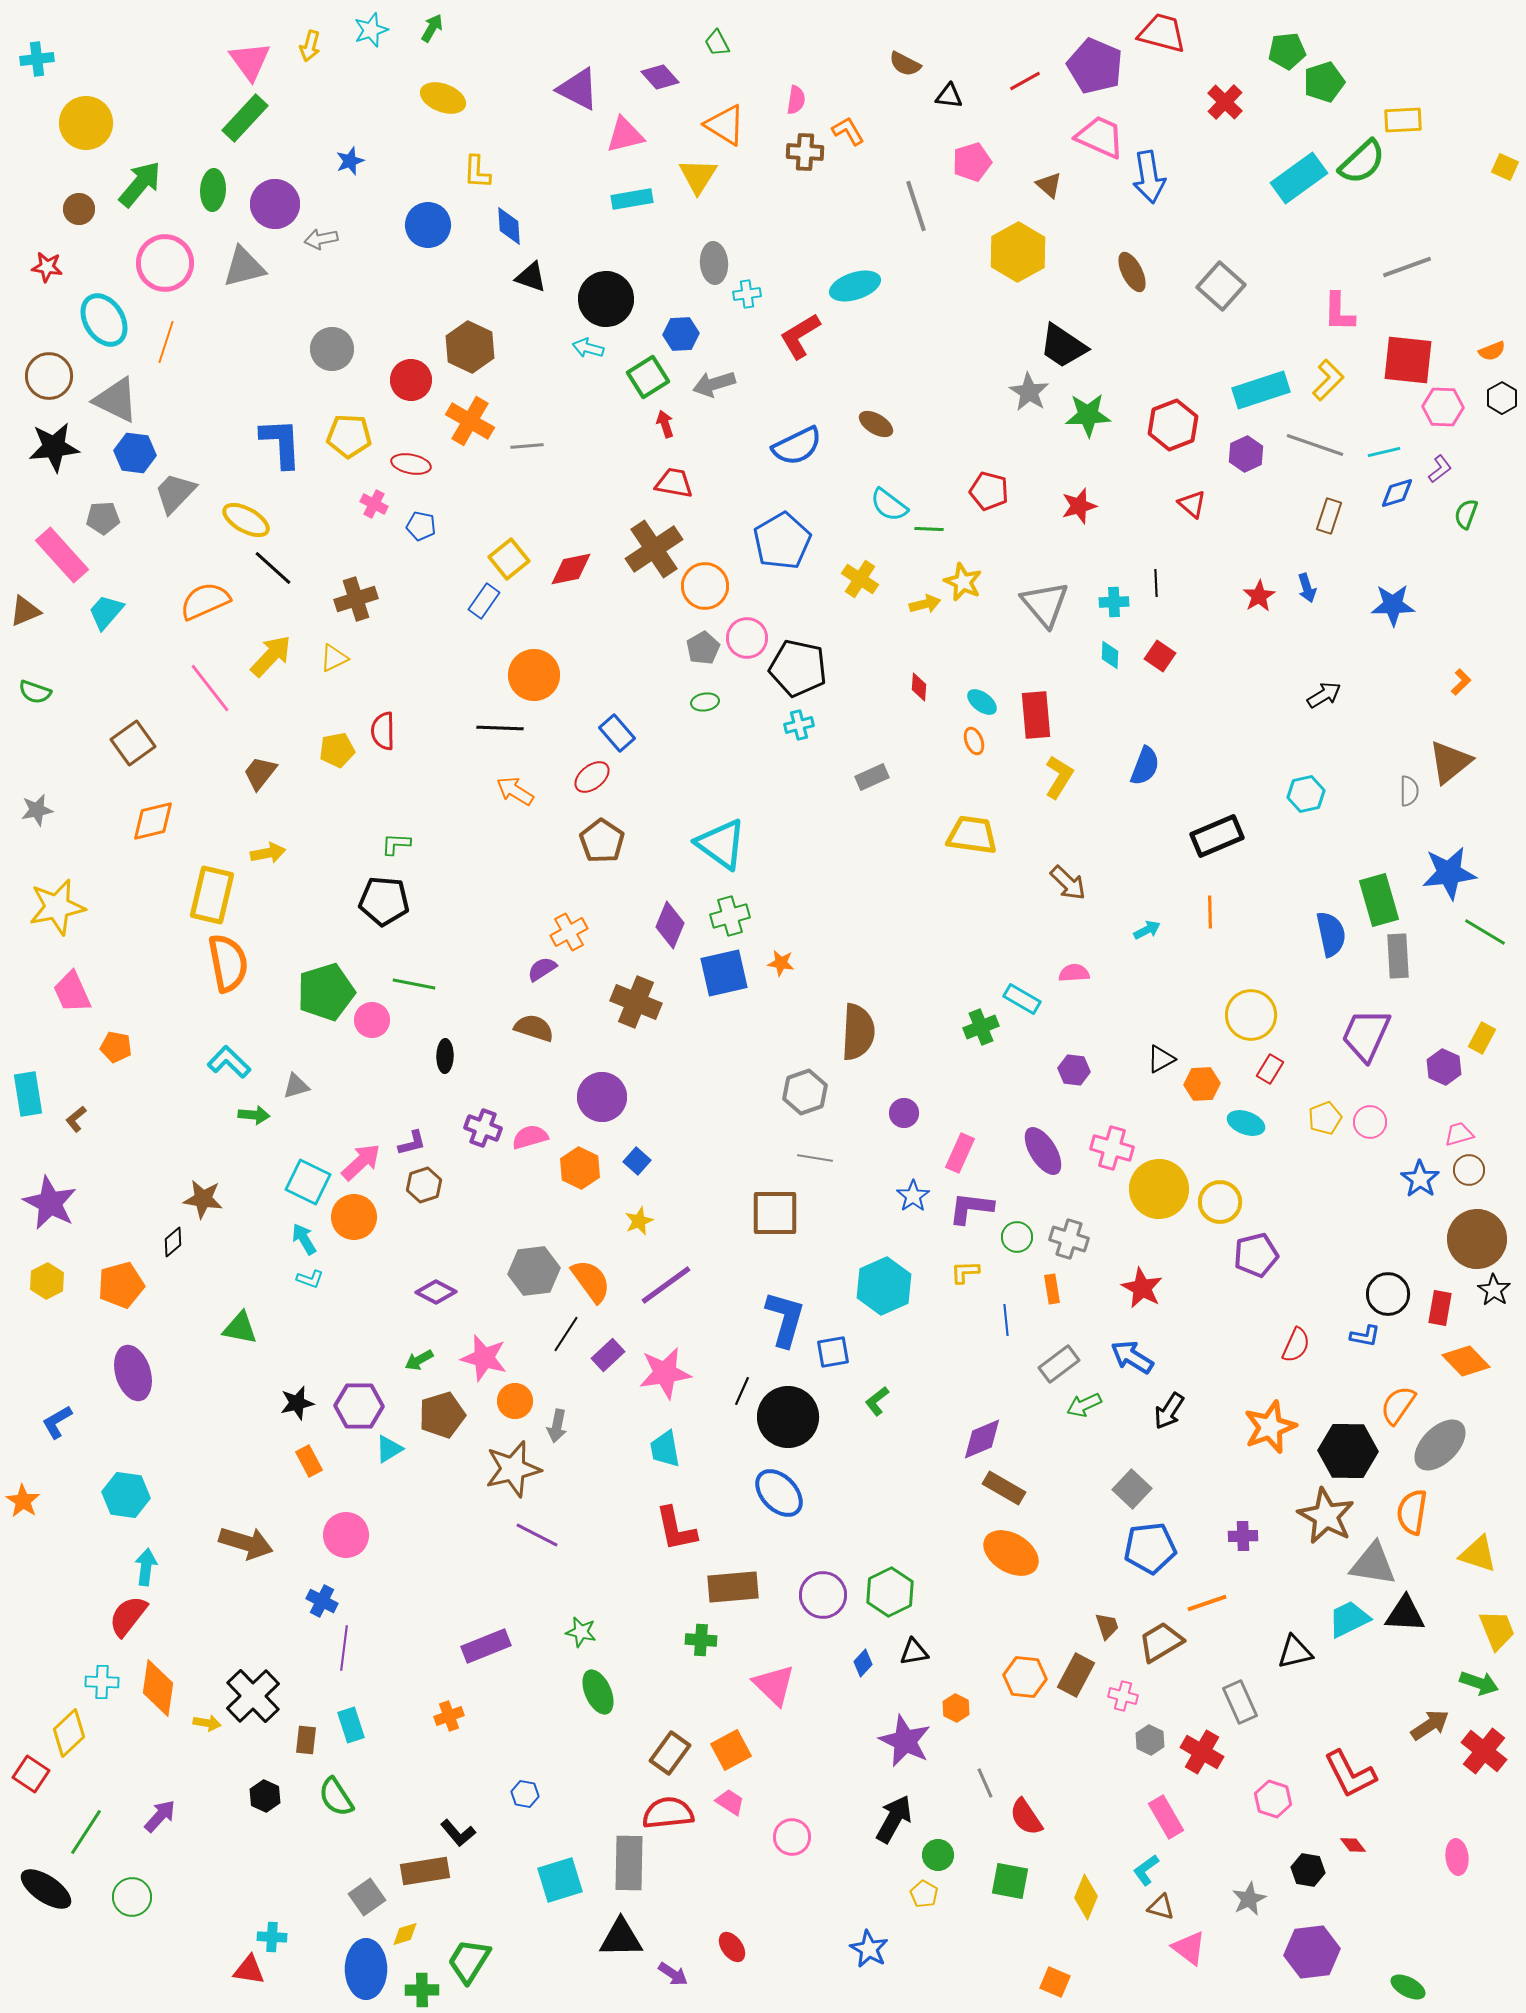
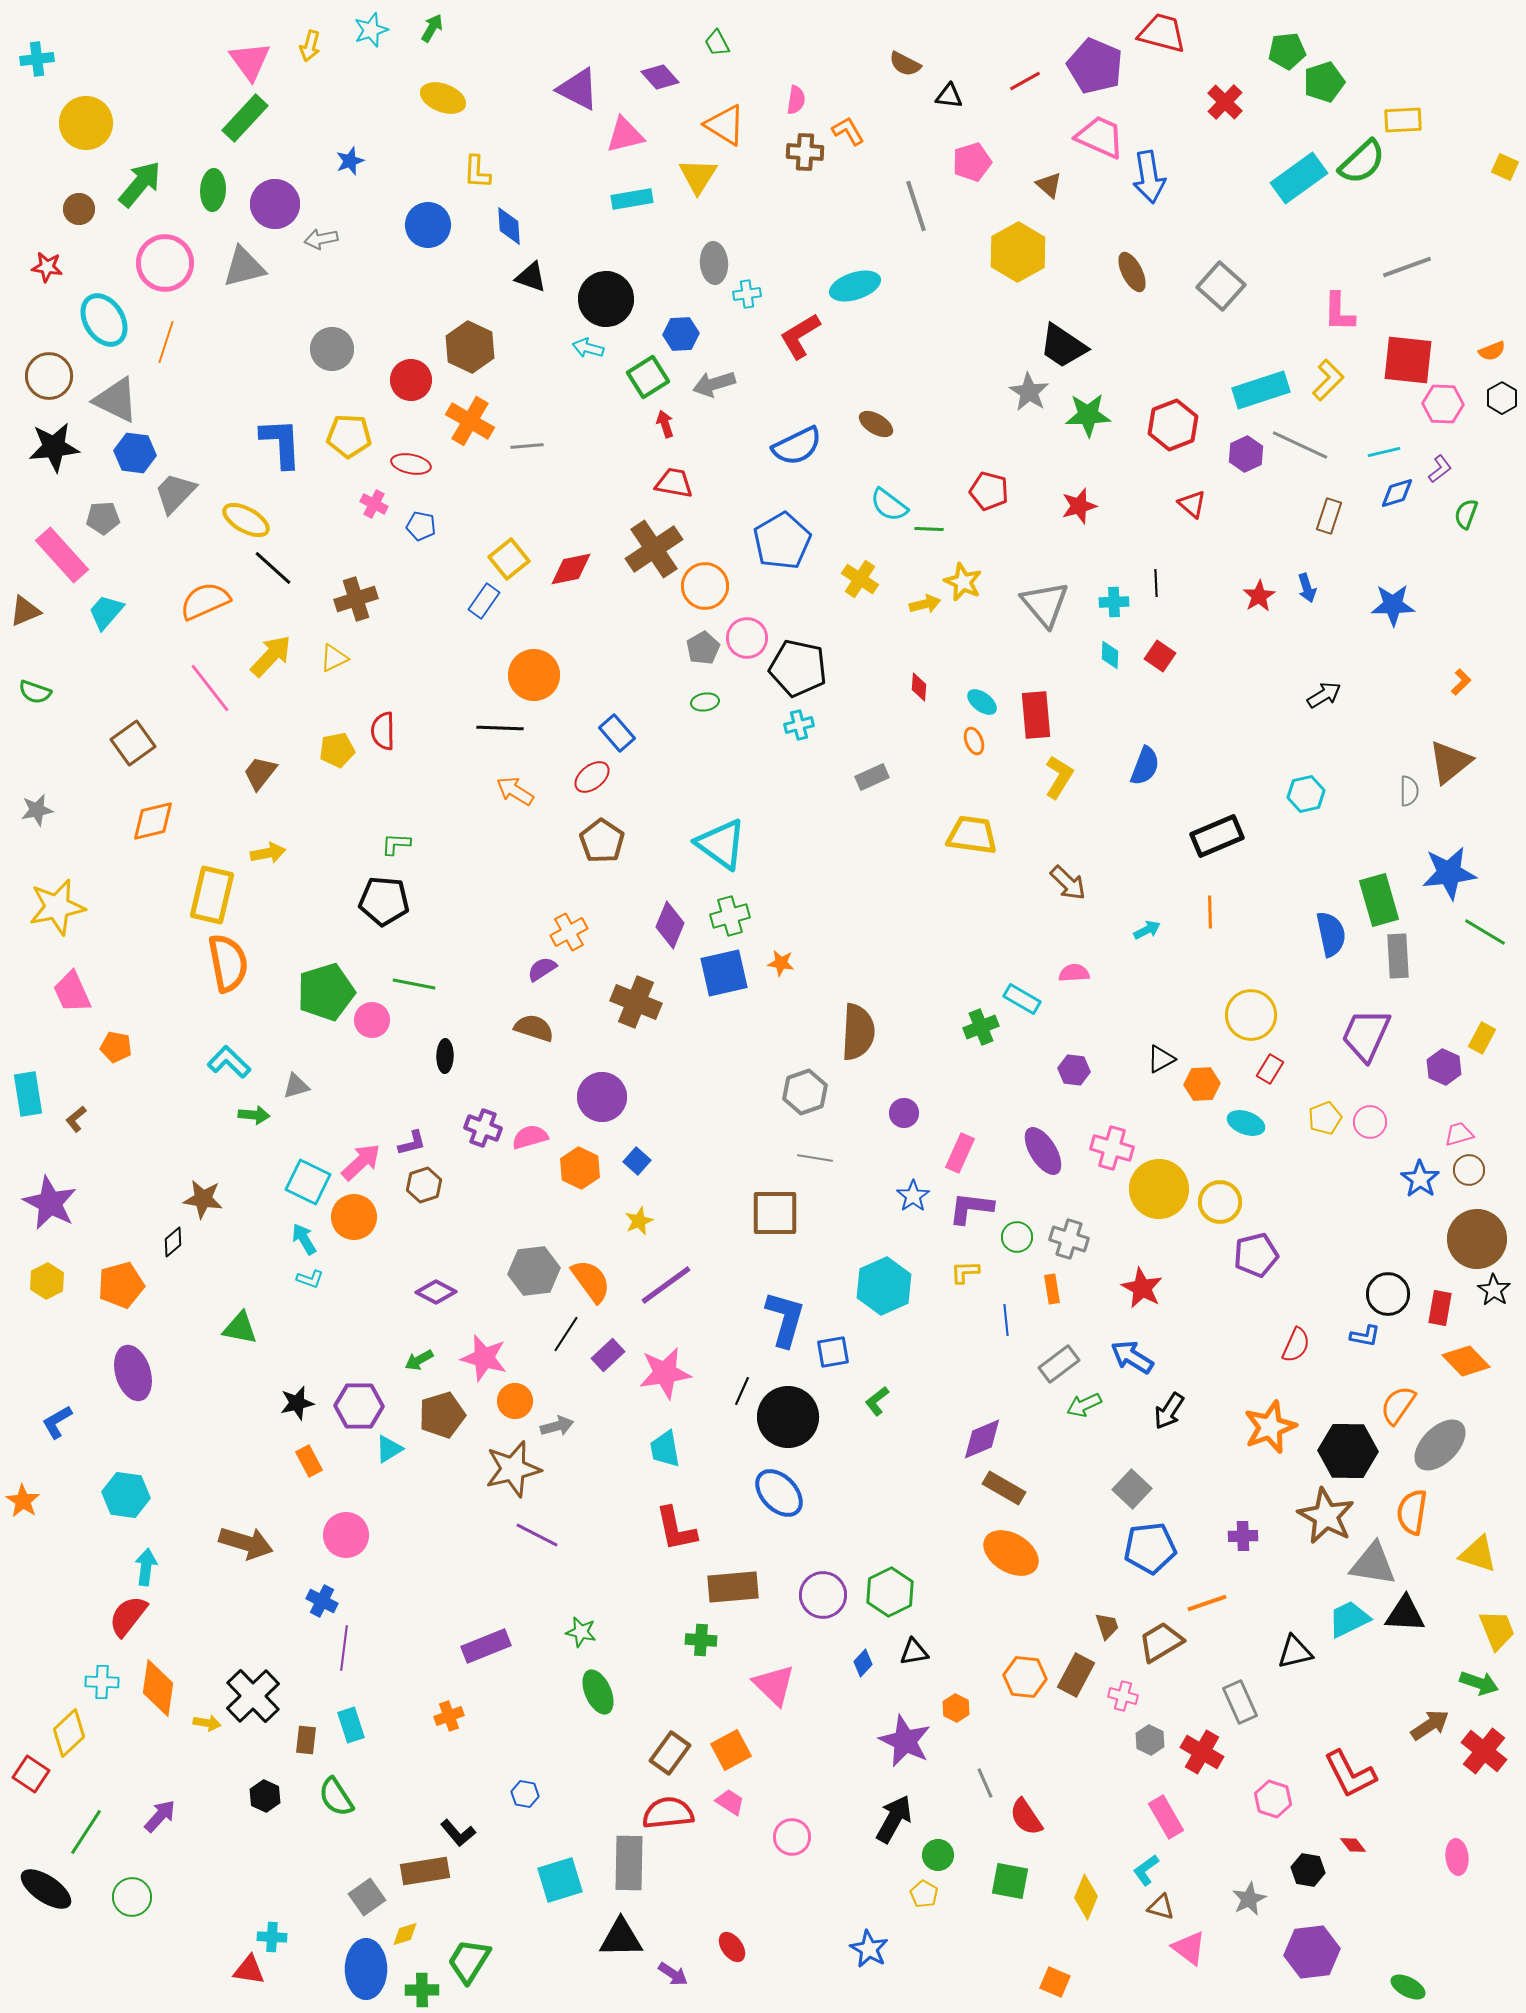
pink hexagon at (1443, 407): moved 3 px up
gray line at (1315, 445): moved 15 px left; rotated 6 degrees clockwise
gray arrow at (557, 1426): rotated 116 degrees counterclockwise
